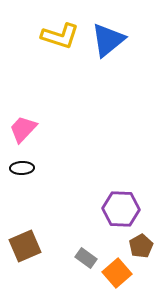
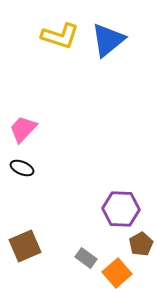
black ellipse: rotated 25 degrees clockwise
brown pentagon: moved 2 px up
